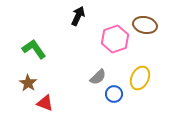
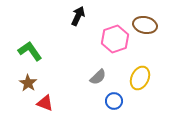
green L-shape: moved 4 px left, 2 px down
blue circle: moved 7 px down
